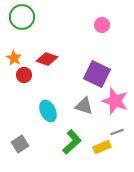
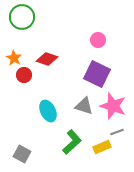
pink circle: moved 4 px left, 15 px down
pink star: moved 2 px left, 5 px down
gray square: moved 2 px right, 10 px down; rotated 30 degrees counterclockwise
